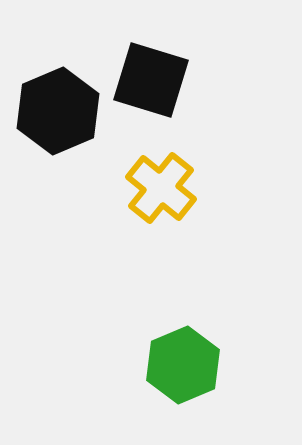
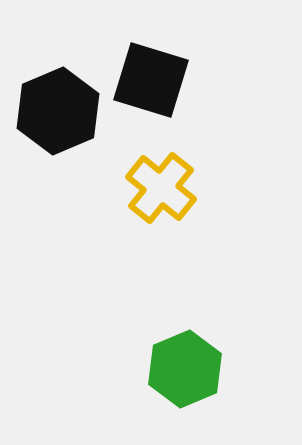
green hexagon: moved 2 px right, 4 px down
